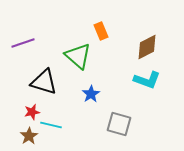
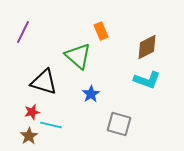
purple line: moved 11 px up; rotated 45 degrees counterclockwise
